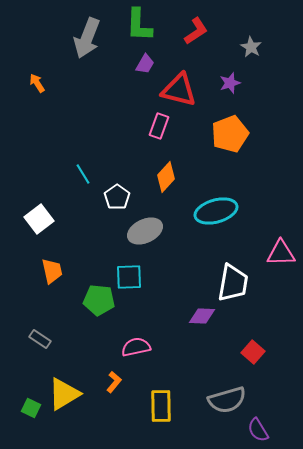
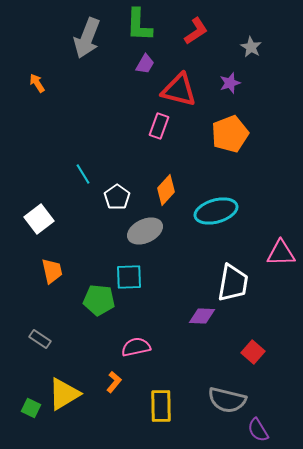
orange diamond: moved 13 px down
gray semicircle: rotated 30 degrees clockwise
